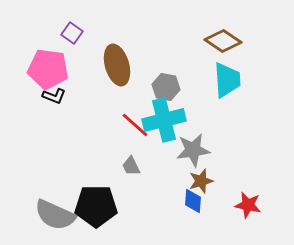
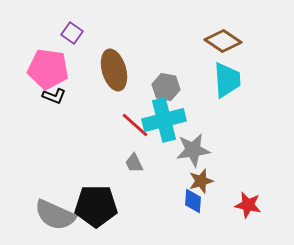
brown ellipse: moved 3 px left, 5 px down
gray trapezoid: moved 3 px right, 3 px up
